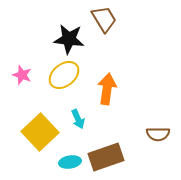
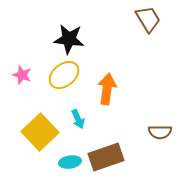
brown trapezoid: moved 44 px right
brown semicircle: moved 2 px right, 2 px up
